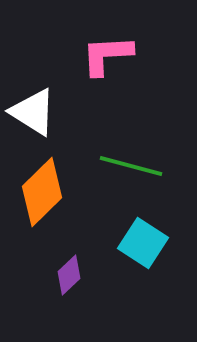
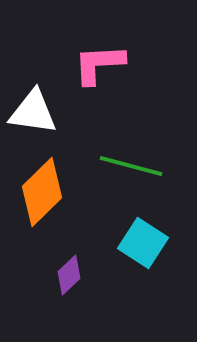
pink L-shape: moved 8 px left, 9 px down
white triangle: rotated 24 degrees counterclockwise
